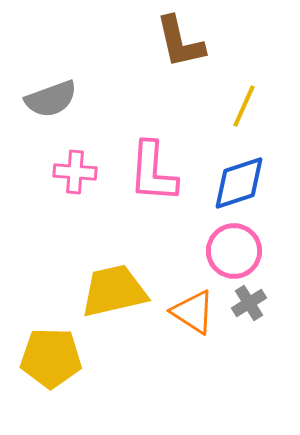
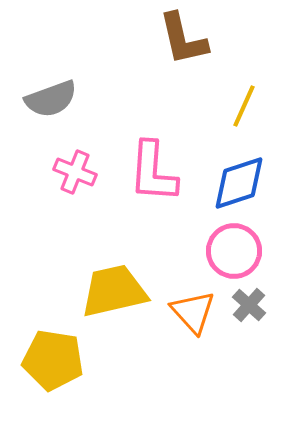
brown L-shape: moved 3 px right, 3 px up
pink cross: rotated 18 degrees clockwise
gray cross: moved 2 px down; rotated 16 degrees counterclockwise
orange triangle: rotated 15 degrees clockwise
yellow pentagon: moved 2 px right, 2 px down; rotated 8 degrees clockwise
